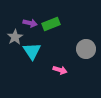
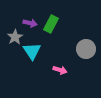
green rectangle: rotated 42 degrees counterclockwise
